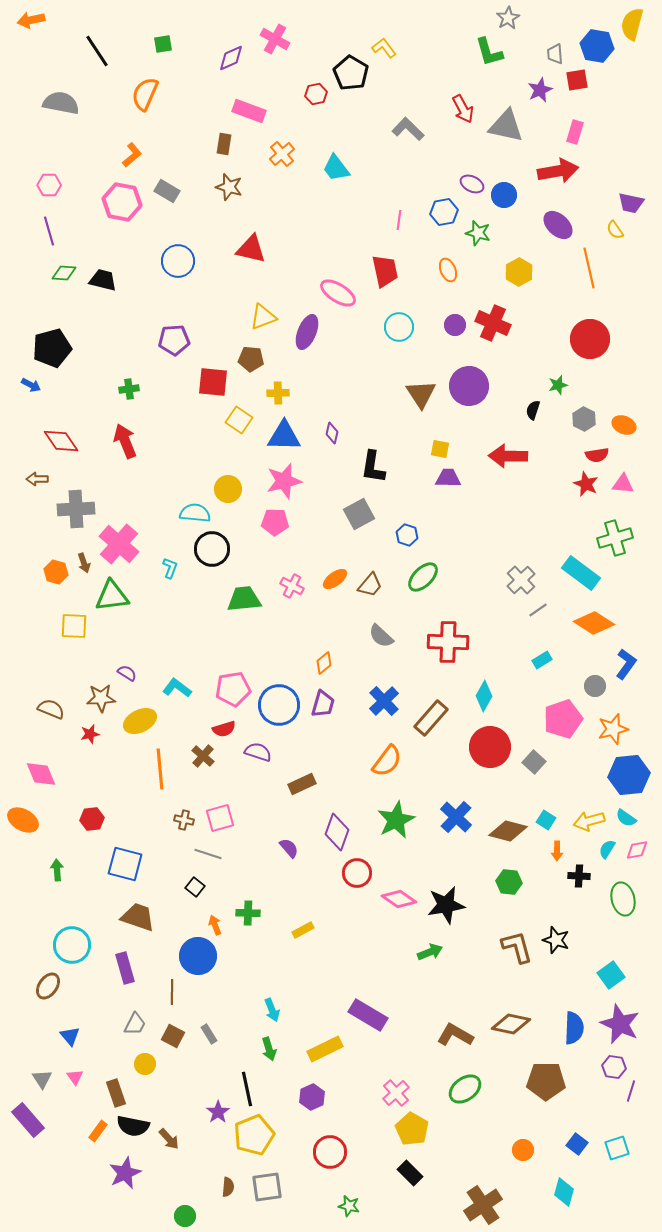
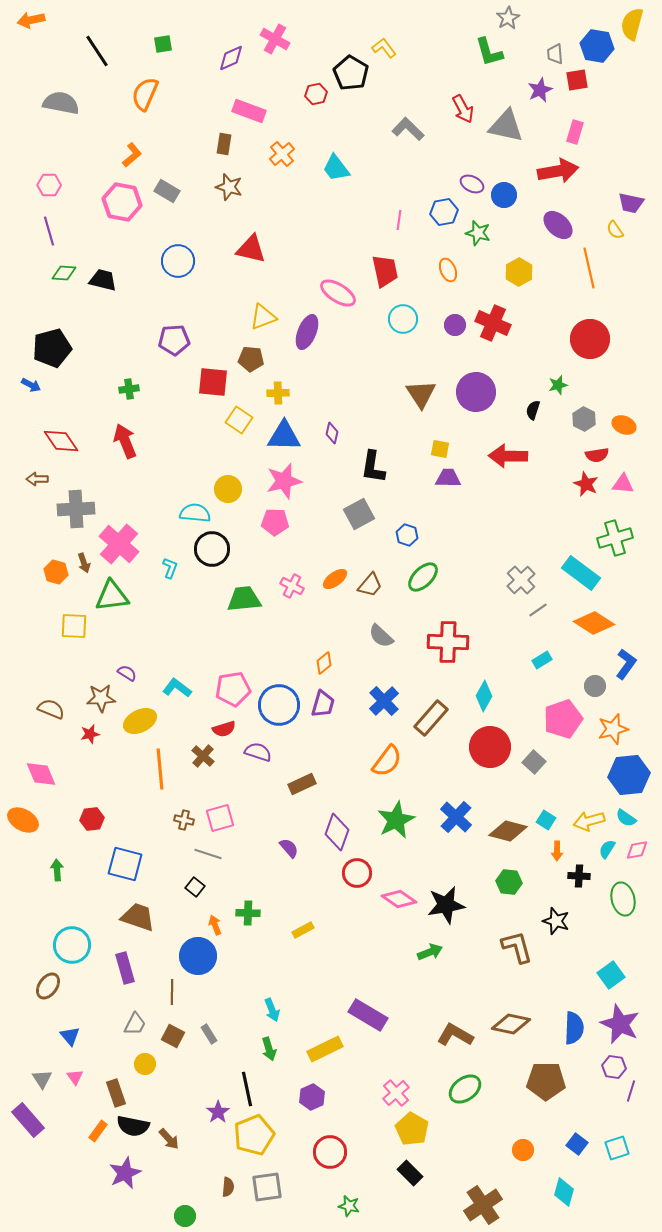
cyan circle at (399, 327): moved 4 px right, 8 px up
purple circle at (469, 386): moved 7 px right, 6 px down
black star at (556, 940): moved 19 px up
